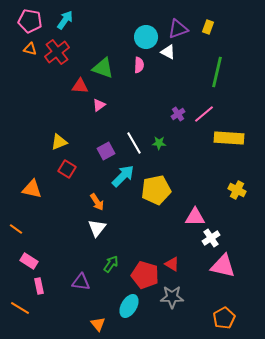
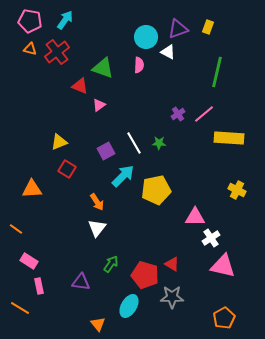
red triangle at (80, 86): rotated 18 degrees clockwise
orange triangle at (32, 189): rotated 15 degrees counterclockwise
